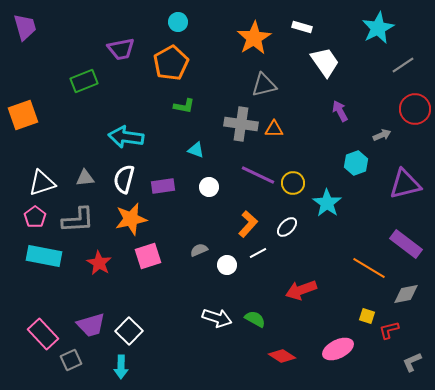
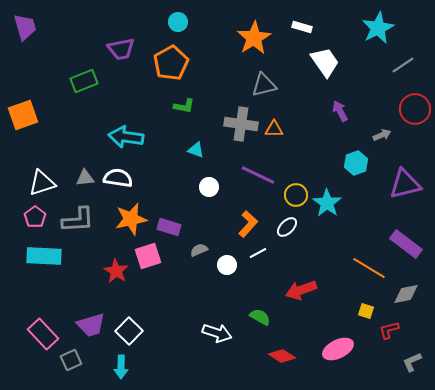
white semicircle at (124, 179): moved 6 px left, 1 px up; rotated 84 degrees clockwise
yellow circle at (293, 183): moved 3 px right, 12 px down
purple rectangle at (163, 186): moved 6 px right, 41 px down; rotated 25 degrees clockwise
cyan rectangle at (44, 256): rotated 8 degrees counterclockwise
red star at (99, 263): moved 17 px right, 8 px down
yellow square at (367, 316): moved 1 px left, 5 px up
white arrow at (217, 318): moved 15 px down
green semicircle at (255, 319): moved 5 px right, 2 px up
